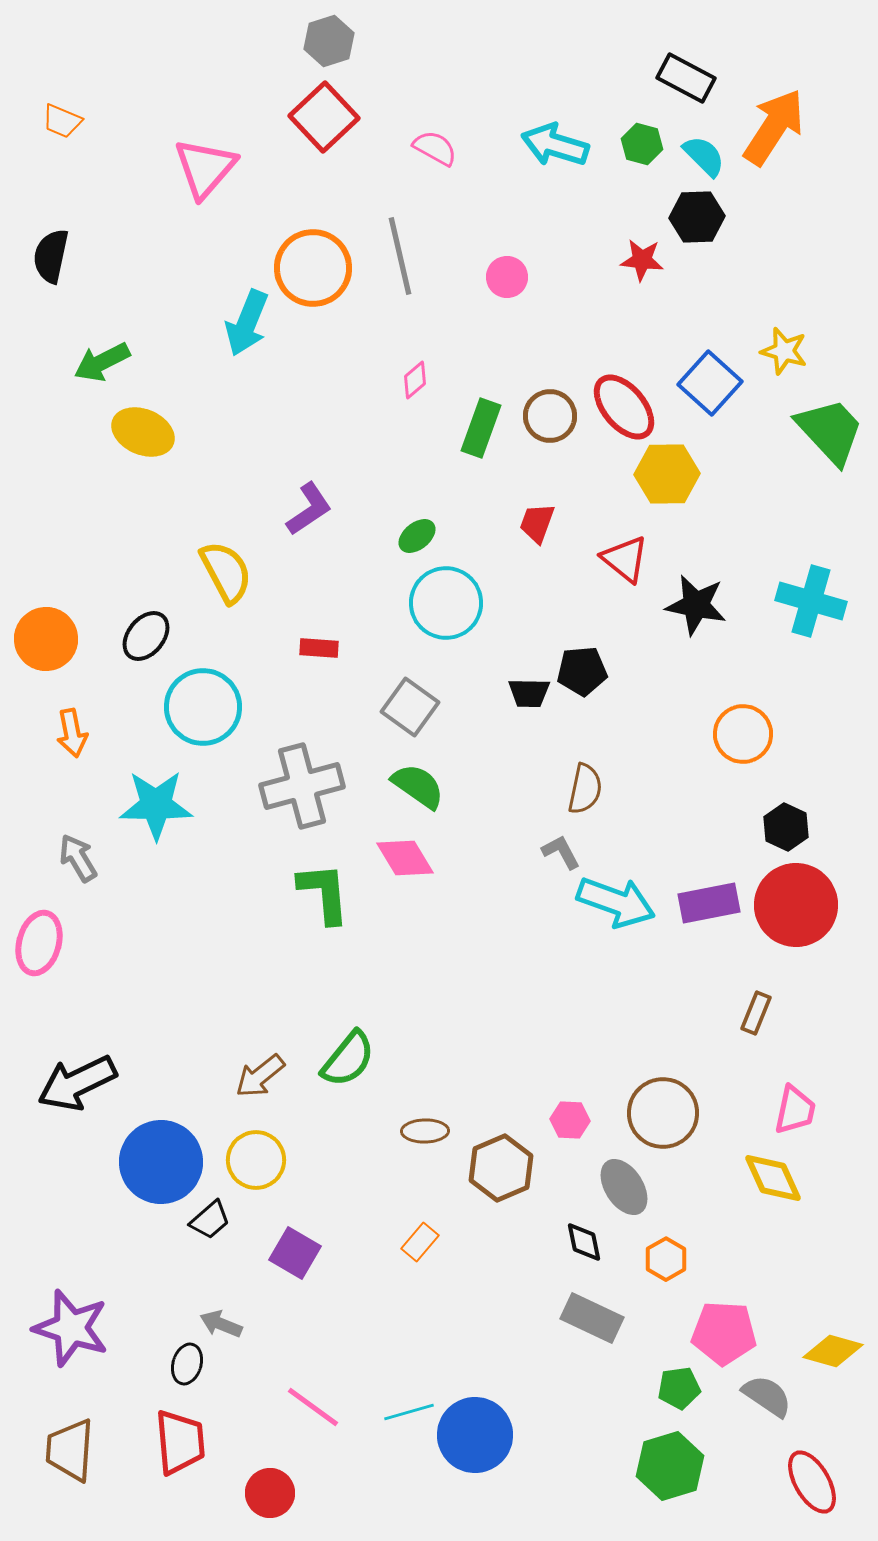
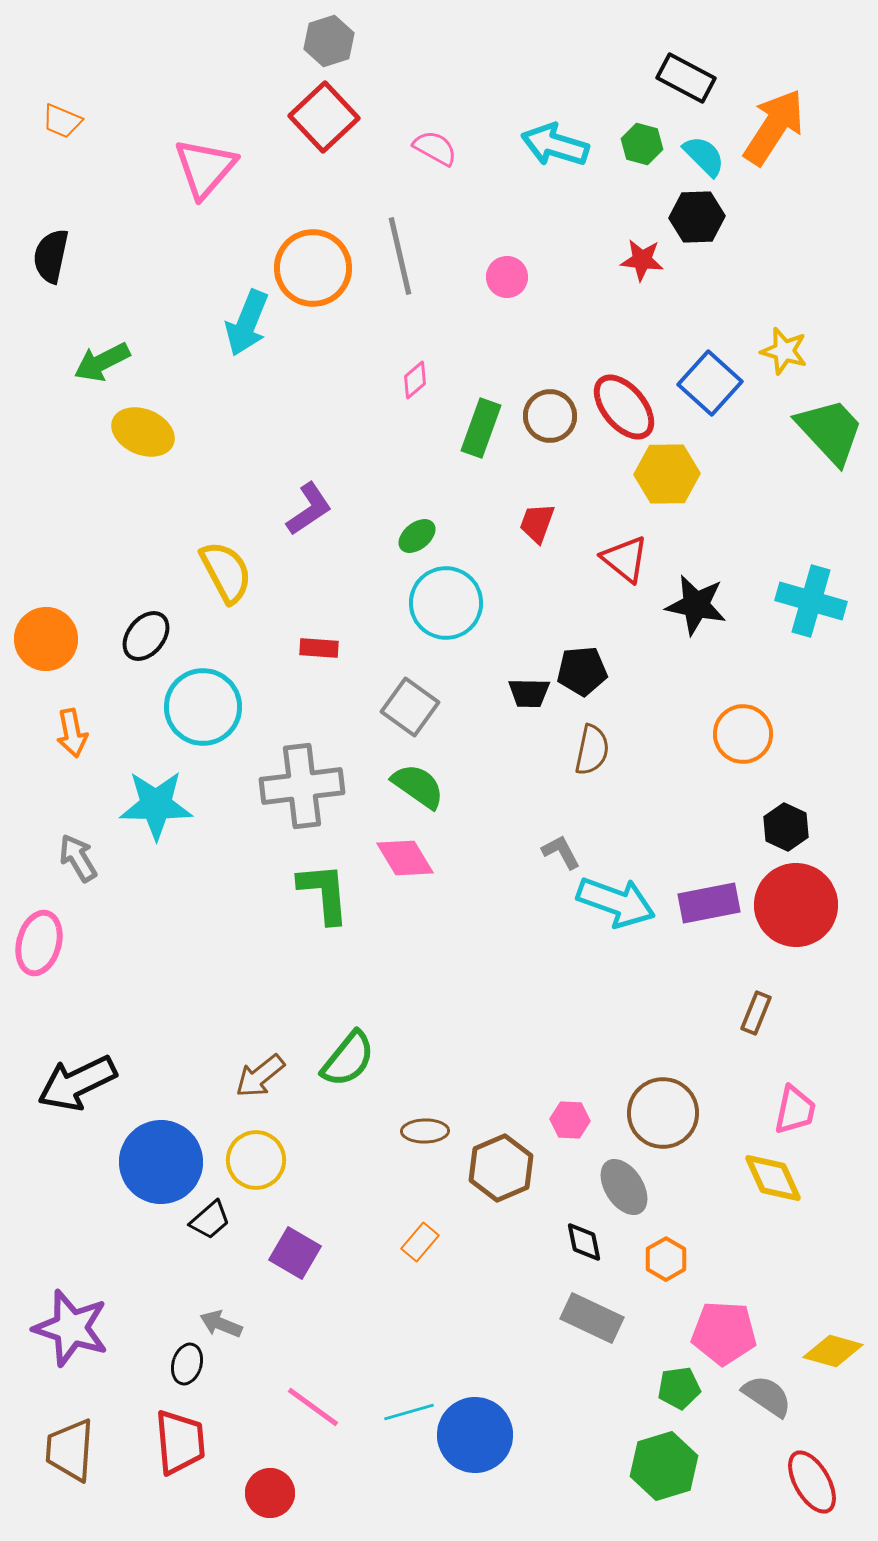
gray cross at (302, 786): rotated 8 degrees clockwise
brown semicircle at (585, 789): moved 7 px right, 39 px up
green hexagon at (670, 1466): moved 6 px left
